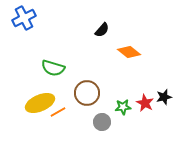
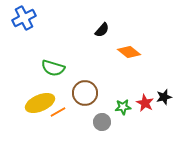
brown circle: moved 2 px left
